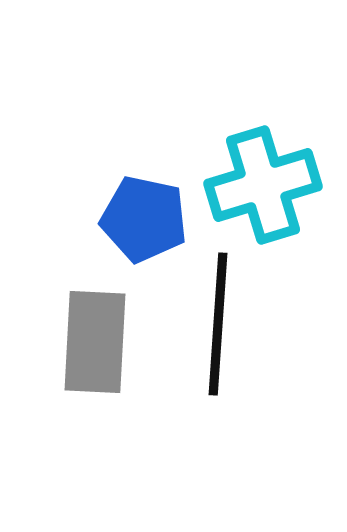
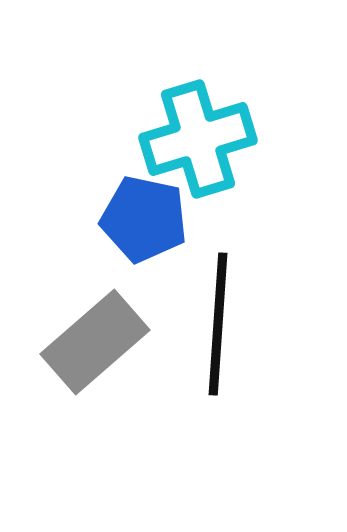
cyan cross: moved 65 px left, 46 px up
gray rectangle: rotated 46 degrees clockwise
